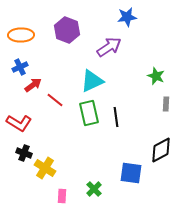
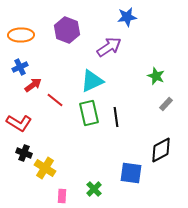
gray rectangle: rotated 40 degrees clockwise
